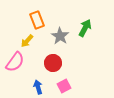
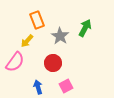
pink square: moved 2 px right
